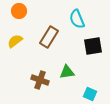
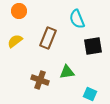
brown rectangle: moved 1 px left, 1 px down; rotated 10 degrees counterclockwise
